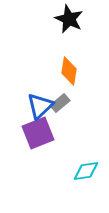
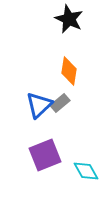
blue triangle: moved 1 px left, 1 px up
purple square: moved 7 px right, 22 px down
cyan diamond: rotated 68 degrees clockwise
